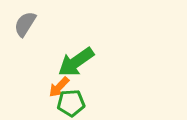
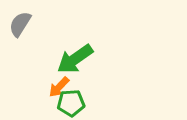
gray semicircle: moved 5 px left
green arrow: moved 1 px left, 3 px up
